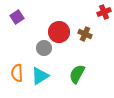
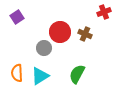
red circle: moved 1 px right
